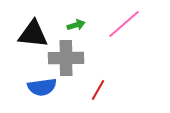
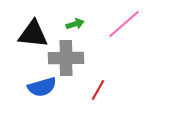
green arrow: moved 1 px left, 1 px up
blue semicircle: rotated 8 degrees counterclockwise
